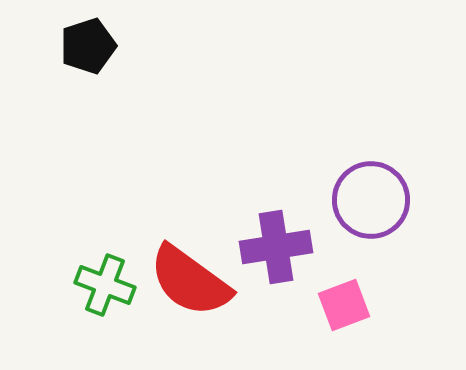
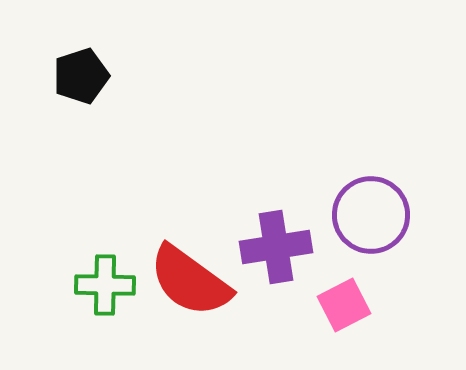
black pentagon: moved 7 px left, 30 px down
purple circle: moved 15 px down
green cross: rotated 20 degrees counterclockwise
pink square: rotated 6 degrees counterclockwise
